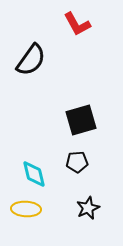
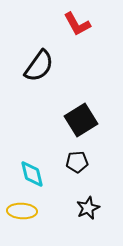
black semicircle: moved 8 px right, 6 px down
black square: rotated 16 degrees counterclockwise
cyan diamond: moved 2 px left
yellow ellipse: moved 4 px left, 2 px down
